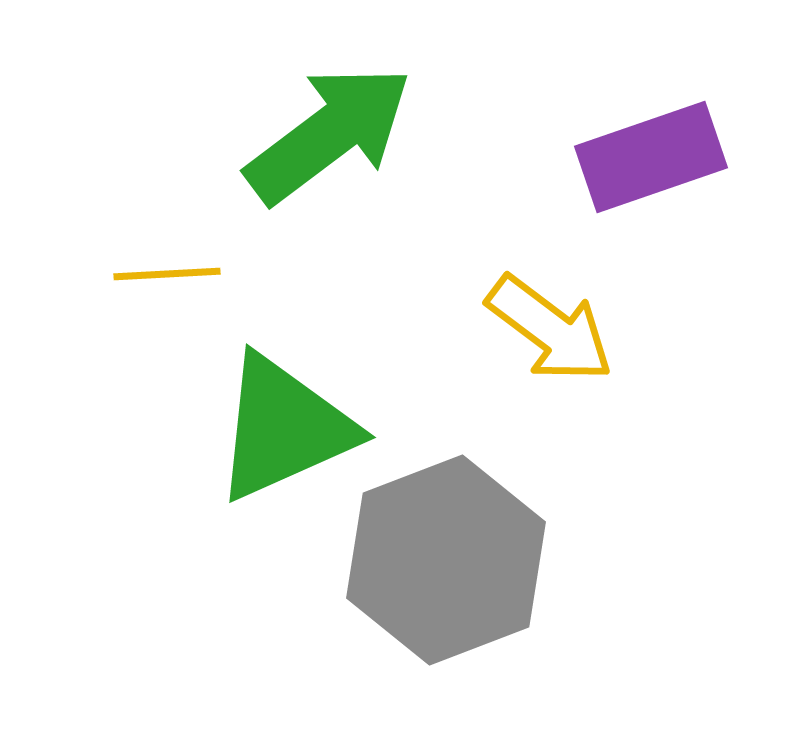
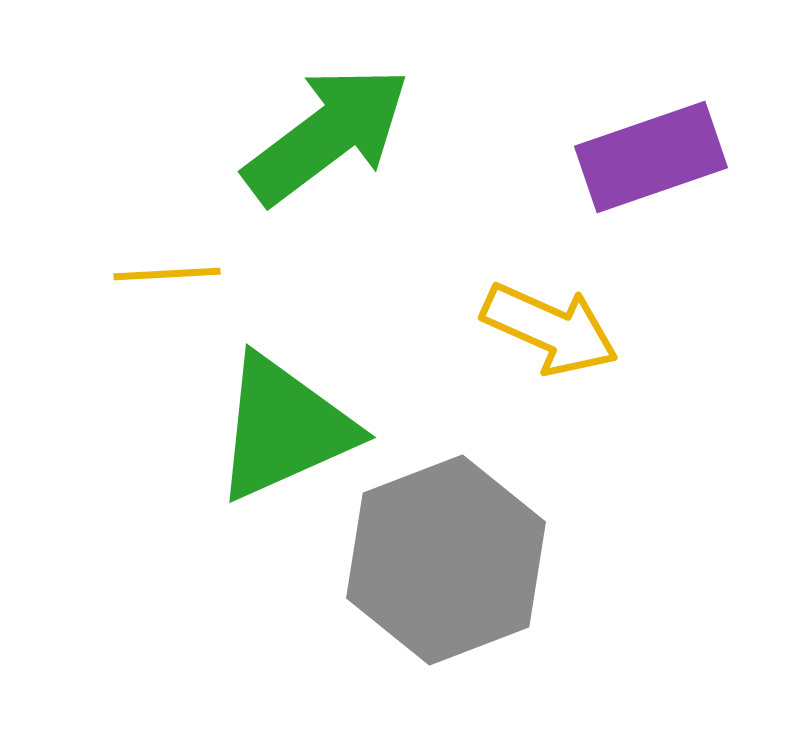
green arrow: moved 2 px left, 1 px down
yellow arrow: rotated 13 degrees counterclockwise
